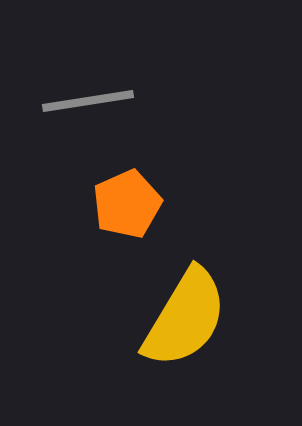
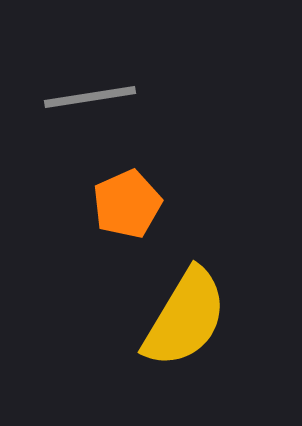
gray line: moved 2 px right, 4 px up
